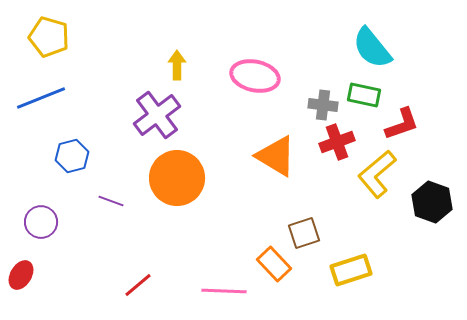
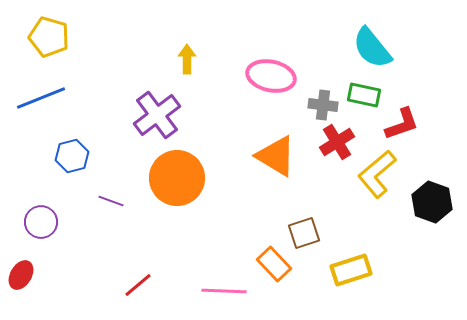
yellow arrow: moved 10 px right, 6 px up
pink ellipse: moved 16 px right
red cross: rotated 12 degrees counterclockwise
